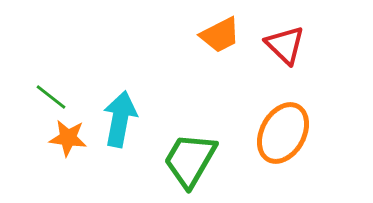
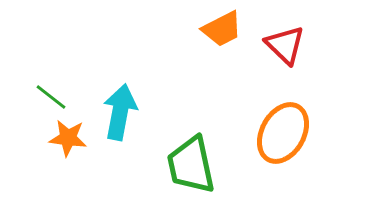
orange trapezoid: moved 2 px right, 6 px up
cyan arrow: moved 7 px up
green trapezoid: moved 1 px right, 5 px down; rotated 42 degrees counterclockwise
